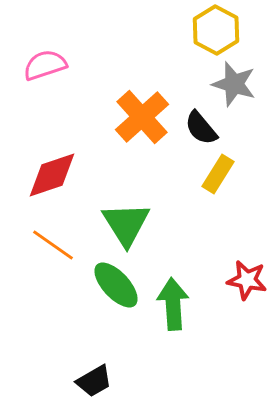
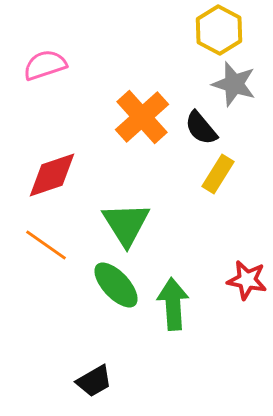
yellow hexagon: moved 3 px right
orange line: moved 7 px left
